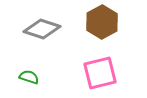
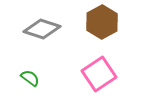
pink square: moved 1 px left, 1 px down; rotated 20 degrees counterclockwise
green semicircle: moved 1 px right, 1 px down; rotated 18 degrees clockwise
